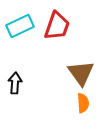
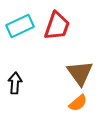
brown triangle: moved 1 px left
orange semicircle: moved 5 px left; rotated 54 degrees clockwise
